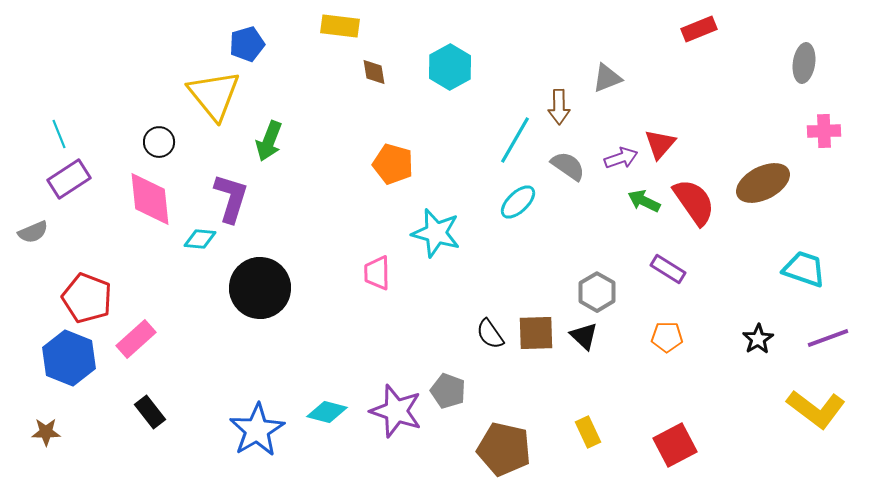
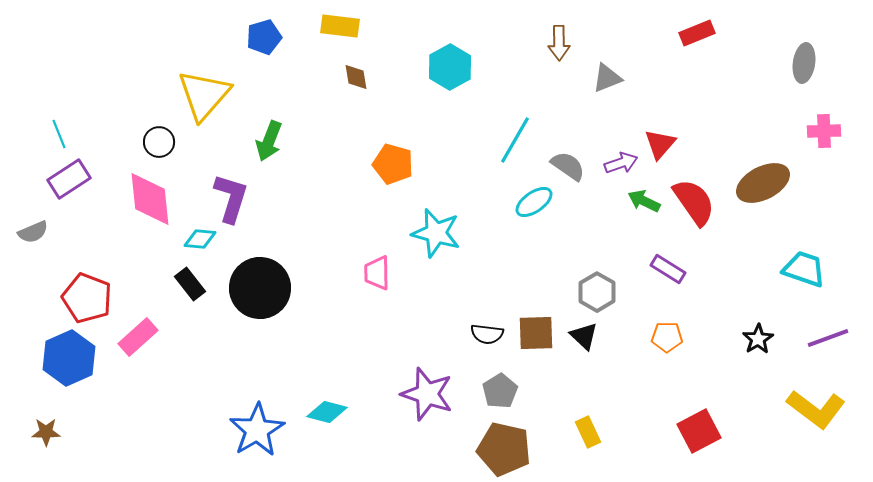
red rectangle at (699, 29): moved 2 px left, 4 px down
blue pentagon at (247, 44): moved 17 px right, 7 px up
brown diamond at (374, 72): moved 18 px left, 5 px down
yellow triangle at (214, 95): moved 10 px left; rotated 20 degrees clockwise
brown arrow at (559, 107): moved 64 px up
purple arrow at (621, 158): moved 5 px down
cyan ellipse at (518, 202): moved 16 px right; rotated 9 degrees clockwise
black semicircle at (490, 334): moved 3 px left; rotated 48 degrees counterclockwise
pink rectangle at (136, 339): moved 2 px right, 2 px up
blue hexagon at (69, 358): rotated 14 degrees clockwise
gray pentagon at (448, 391): moved 52 px right; rotated 20 degrees clockwise
purple star at (396, 411): moved 31 px right, 17 px up
black rectangle at (150, 412): moved 40 px right, 128 px up
red square at (675, 445): moved 24 px right, 14 px up
